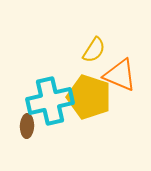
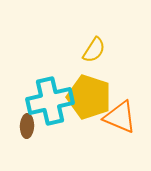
orange triangle: moved 42 px down
